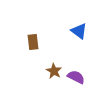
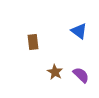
brown star: moved 1 px right, 1 px down
purple semicircle: moved 5 px right, 2 px up; rotated 18 degrees clockwise
